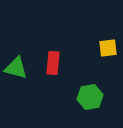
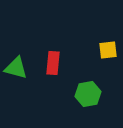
yellow square: moved 2 px down
green hexagon: moved 2 px left, 3 px up
